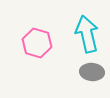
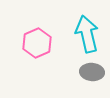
pink hexagon: rotated 20 degrees clockwise
